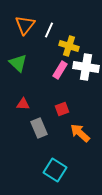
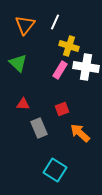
white line: moved 6 px right, 8 px up
